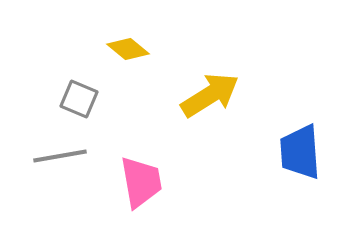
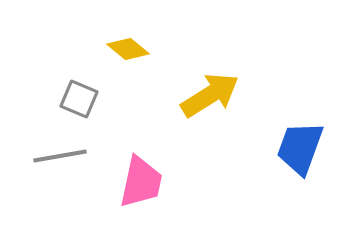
blue trapezoid: moved 4 px up; rotated 24 degrees clockwise
pink trapezoid: rotated 22 degrees clockwise
